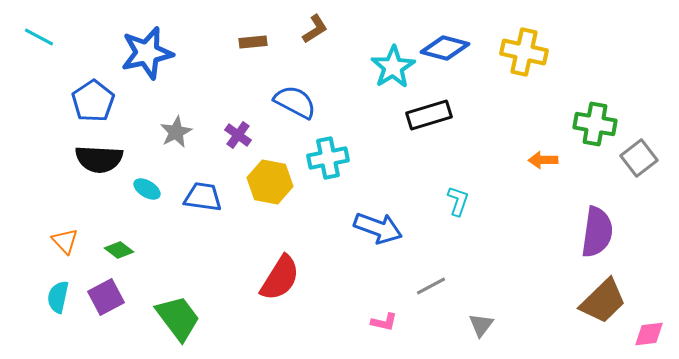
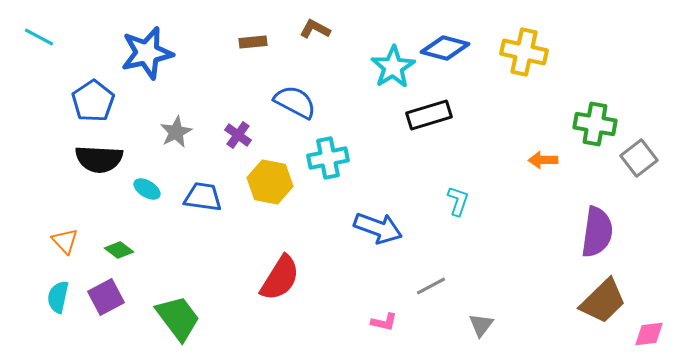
brown L-shape: rotated 120 degrees counterclockwise
